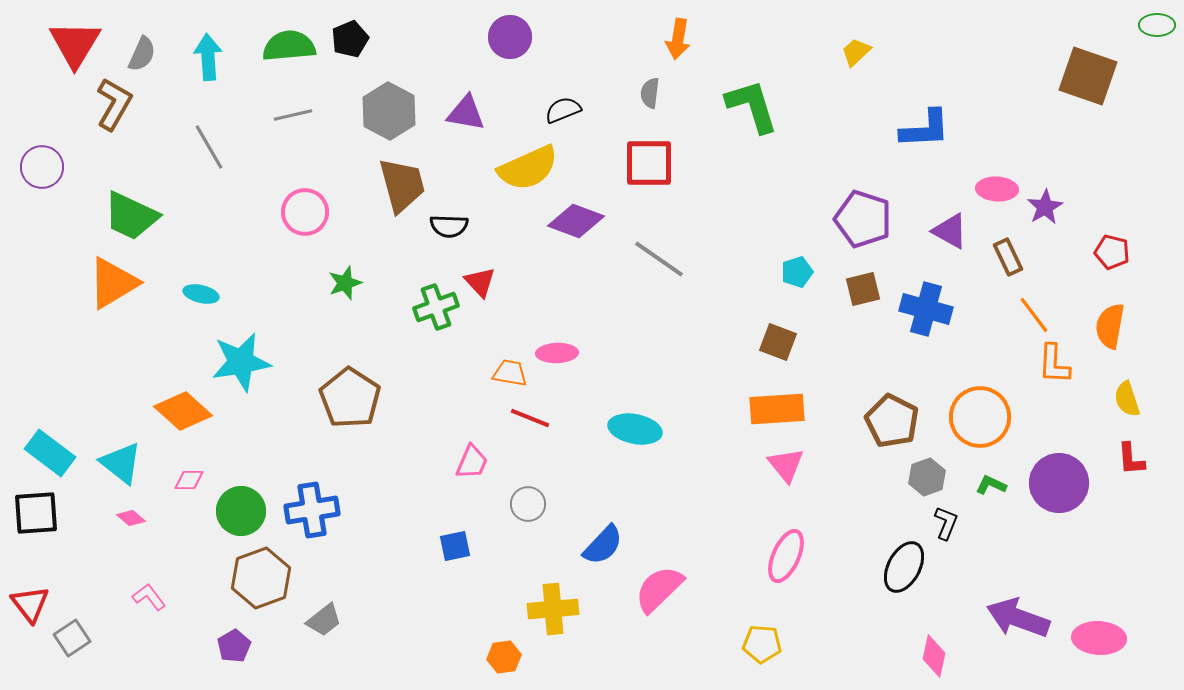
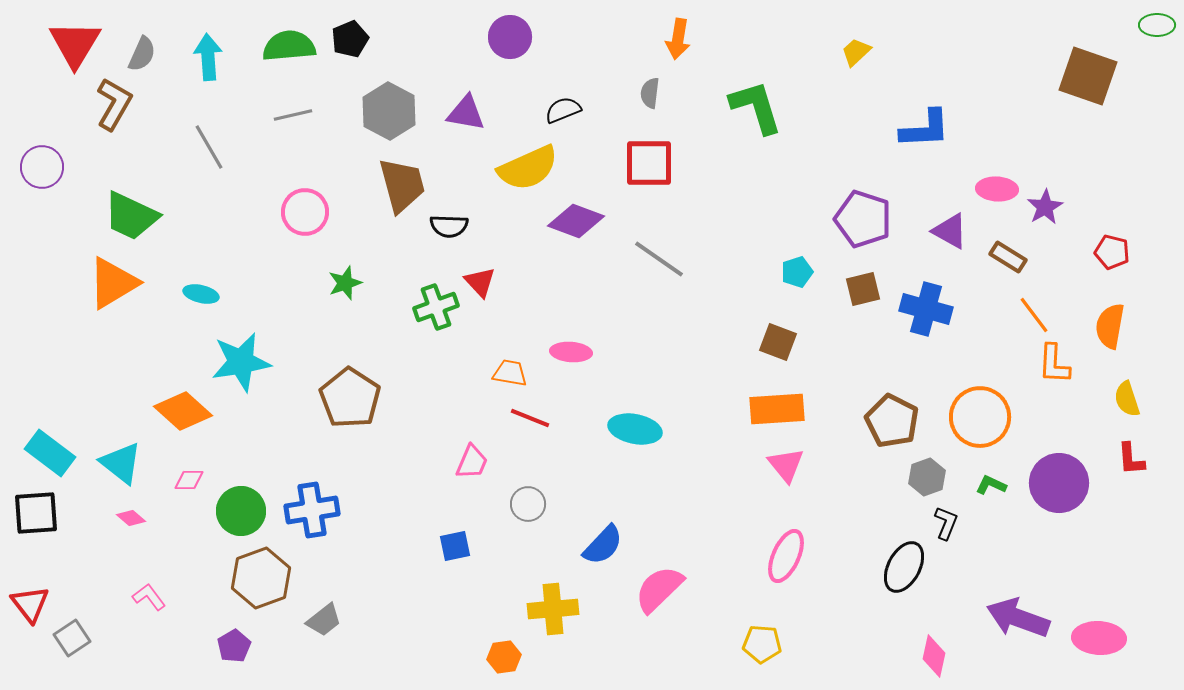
green L-shape at (752, 106): moved 4 px right, 1 px down
brown rectangle at (1008, 257): rotated 33 degrees counterclockwise
pink ellipse at (557, 353): moved 14 px right, 1 px up; rotated 6 degrees clockwise
